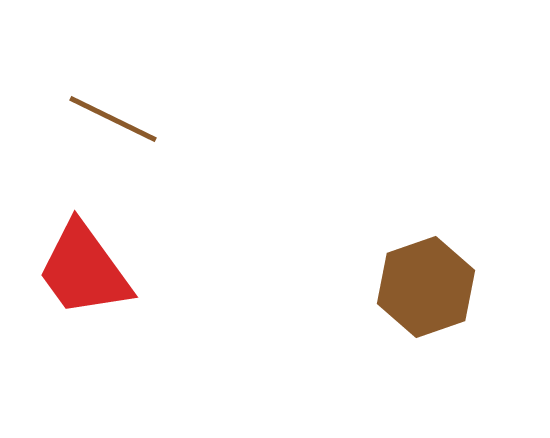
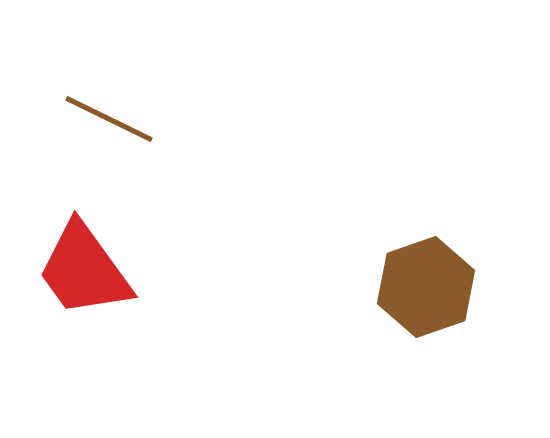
brown line: moved 4 px left
